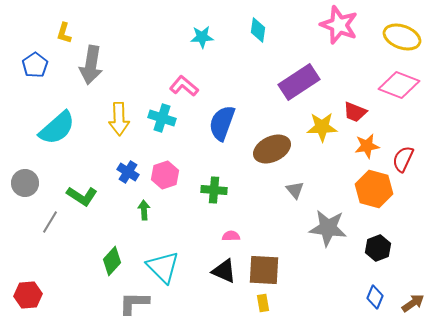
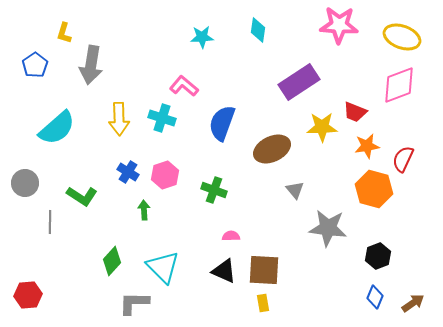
pink star: rotated 18 degrees counterclockwise
pink diamond: rotated 42 degrees counterclockwise
green cross: rotated 15 degrees clockwise
gray line: rotated 30 degrees counterclockwise
black hexagon: moved 8 px down
